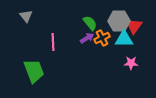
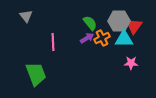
green trapezoid: moved 2 px right, 3 px down
